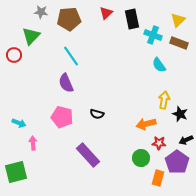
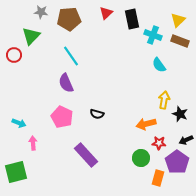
brown rectangle: moved 1 px right, 2 px up
pink pentagon: rotated 10 degrees clockwise
purple rectangle: moved 2 px left
